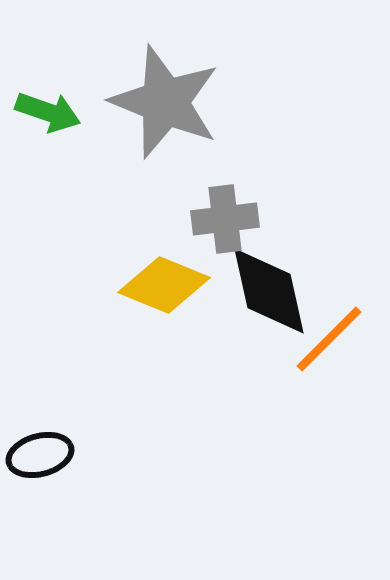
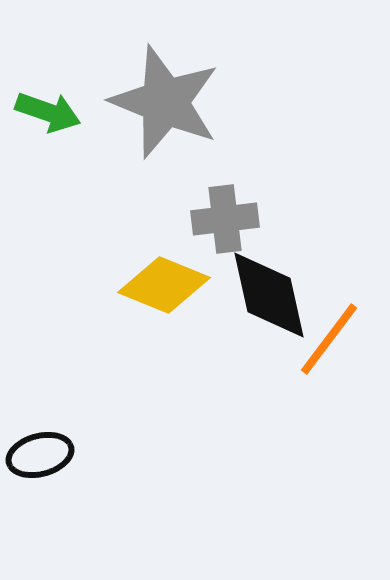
black diamond: moved 4 px down
orange line: rotated 8 degrees counterclockwise
